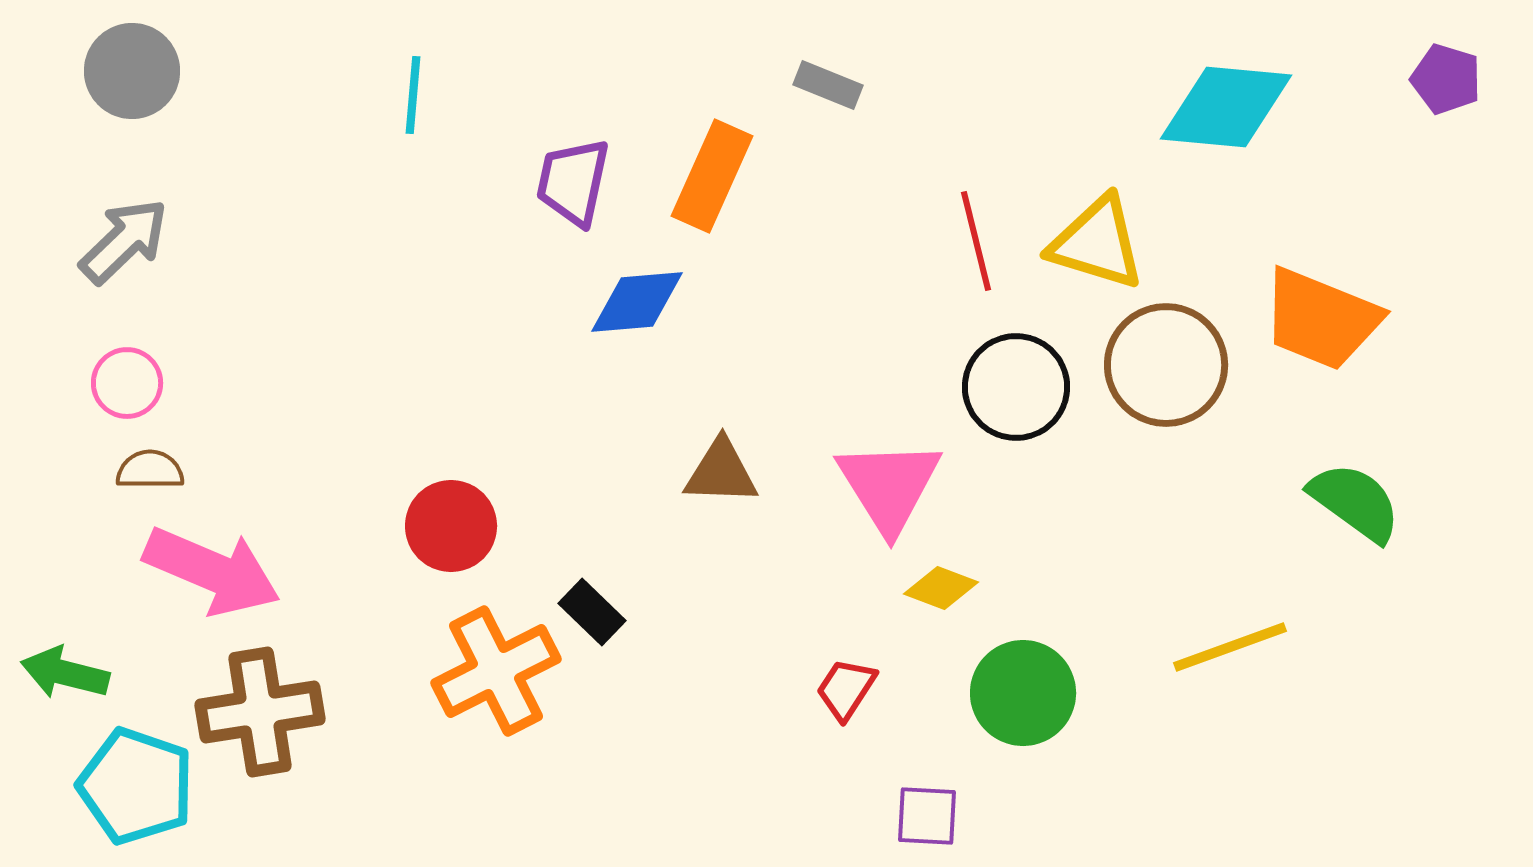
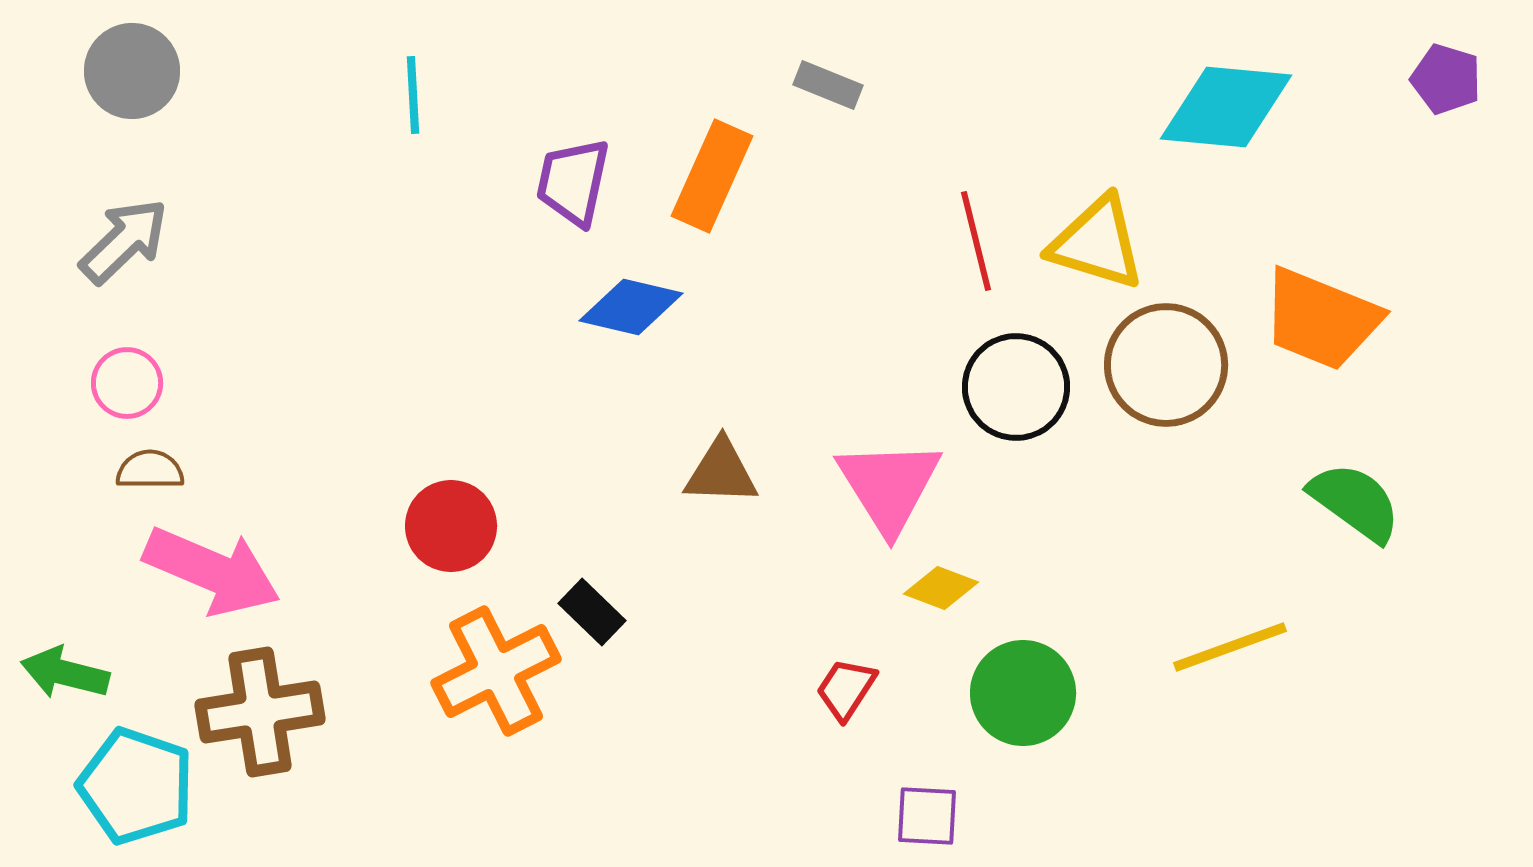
cyan line: rotated 8 degrees counterclockwise
blue diamond: moved 6 px left, 5 px down; rotated 18 degrees clockwise
